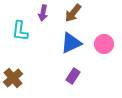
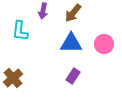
purple arrow: moved 2 px up
blue triangle: rotated 25 degrees clockwise
